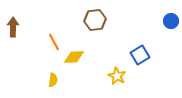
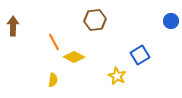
brown arrow: moved 1 px up
yellow diamond: rotated 30 degrees clockwise
